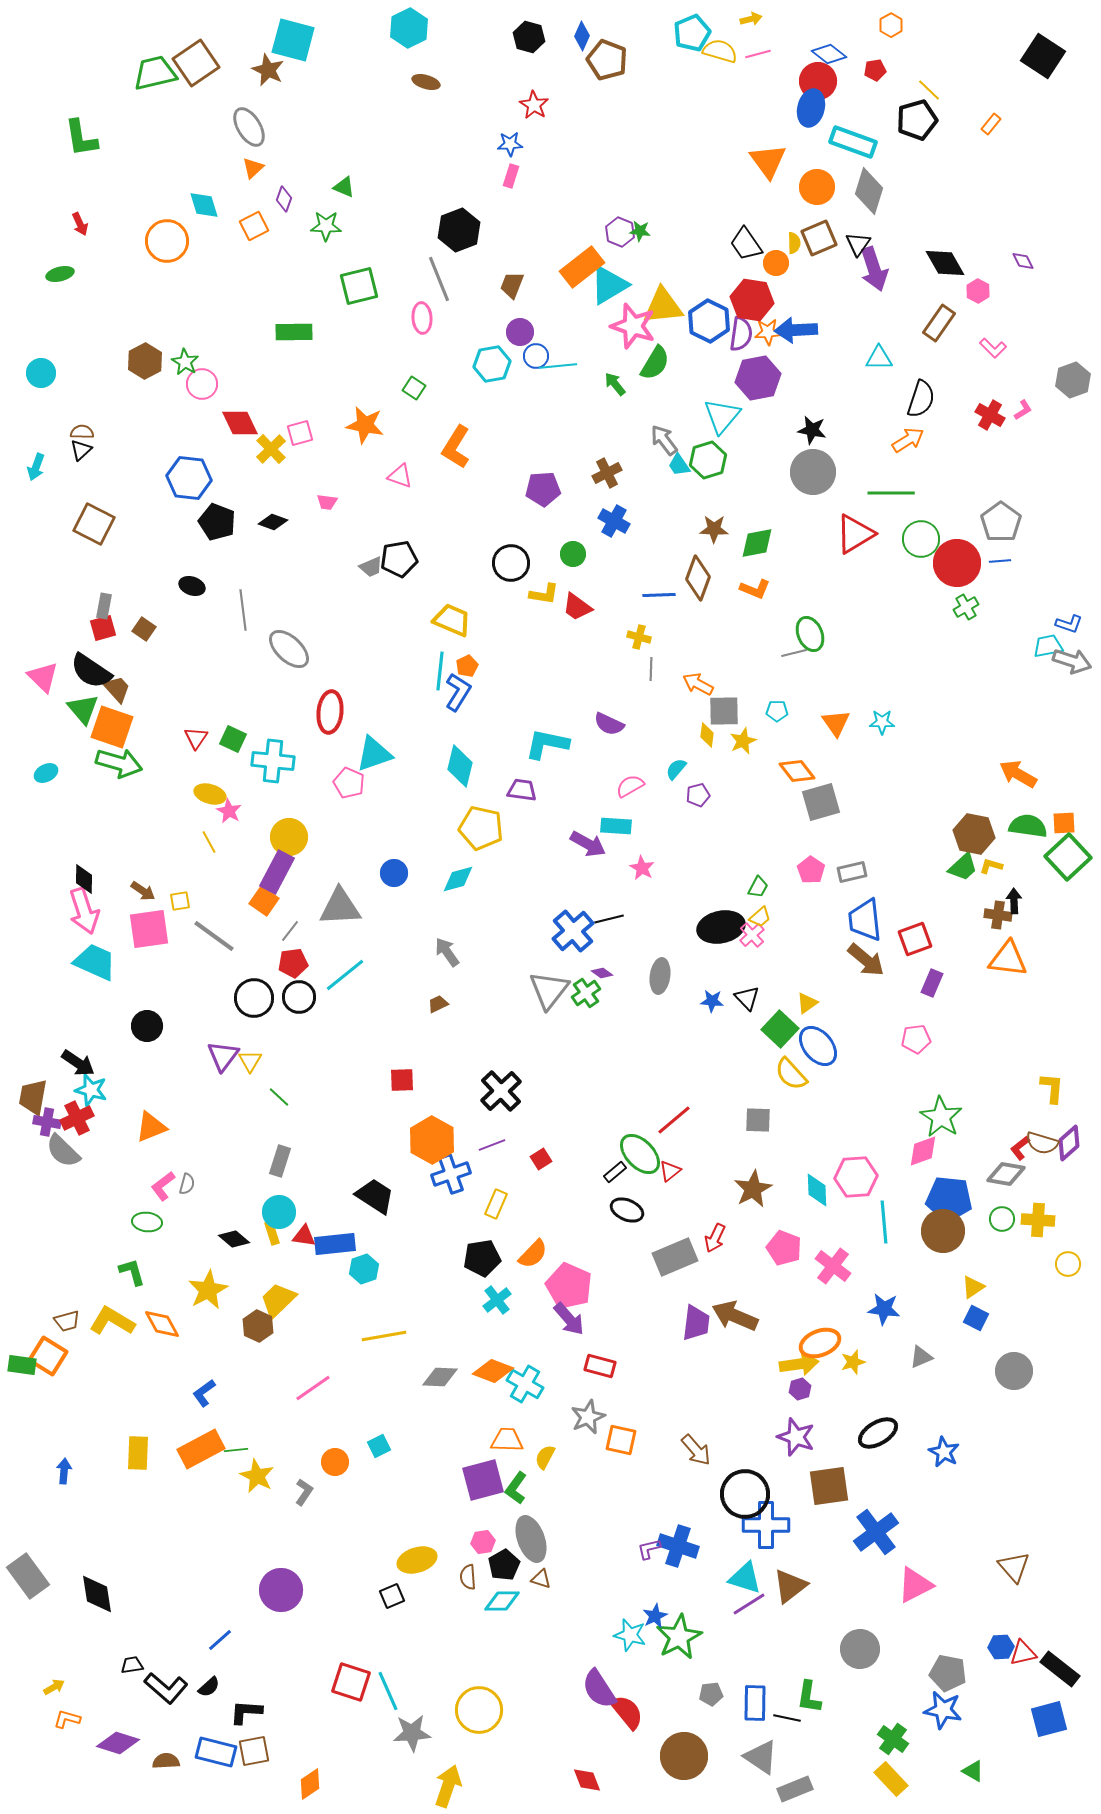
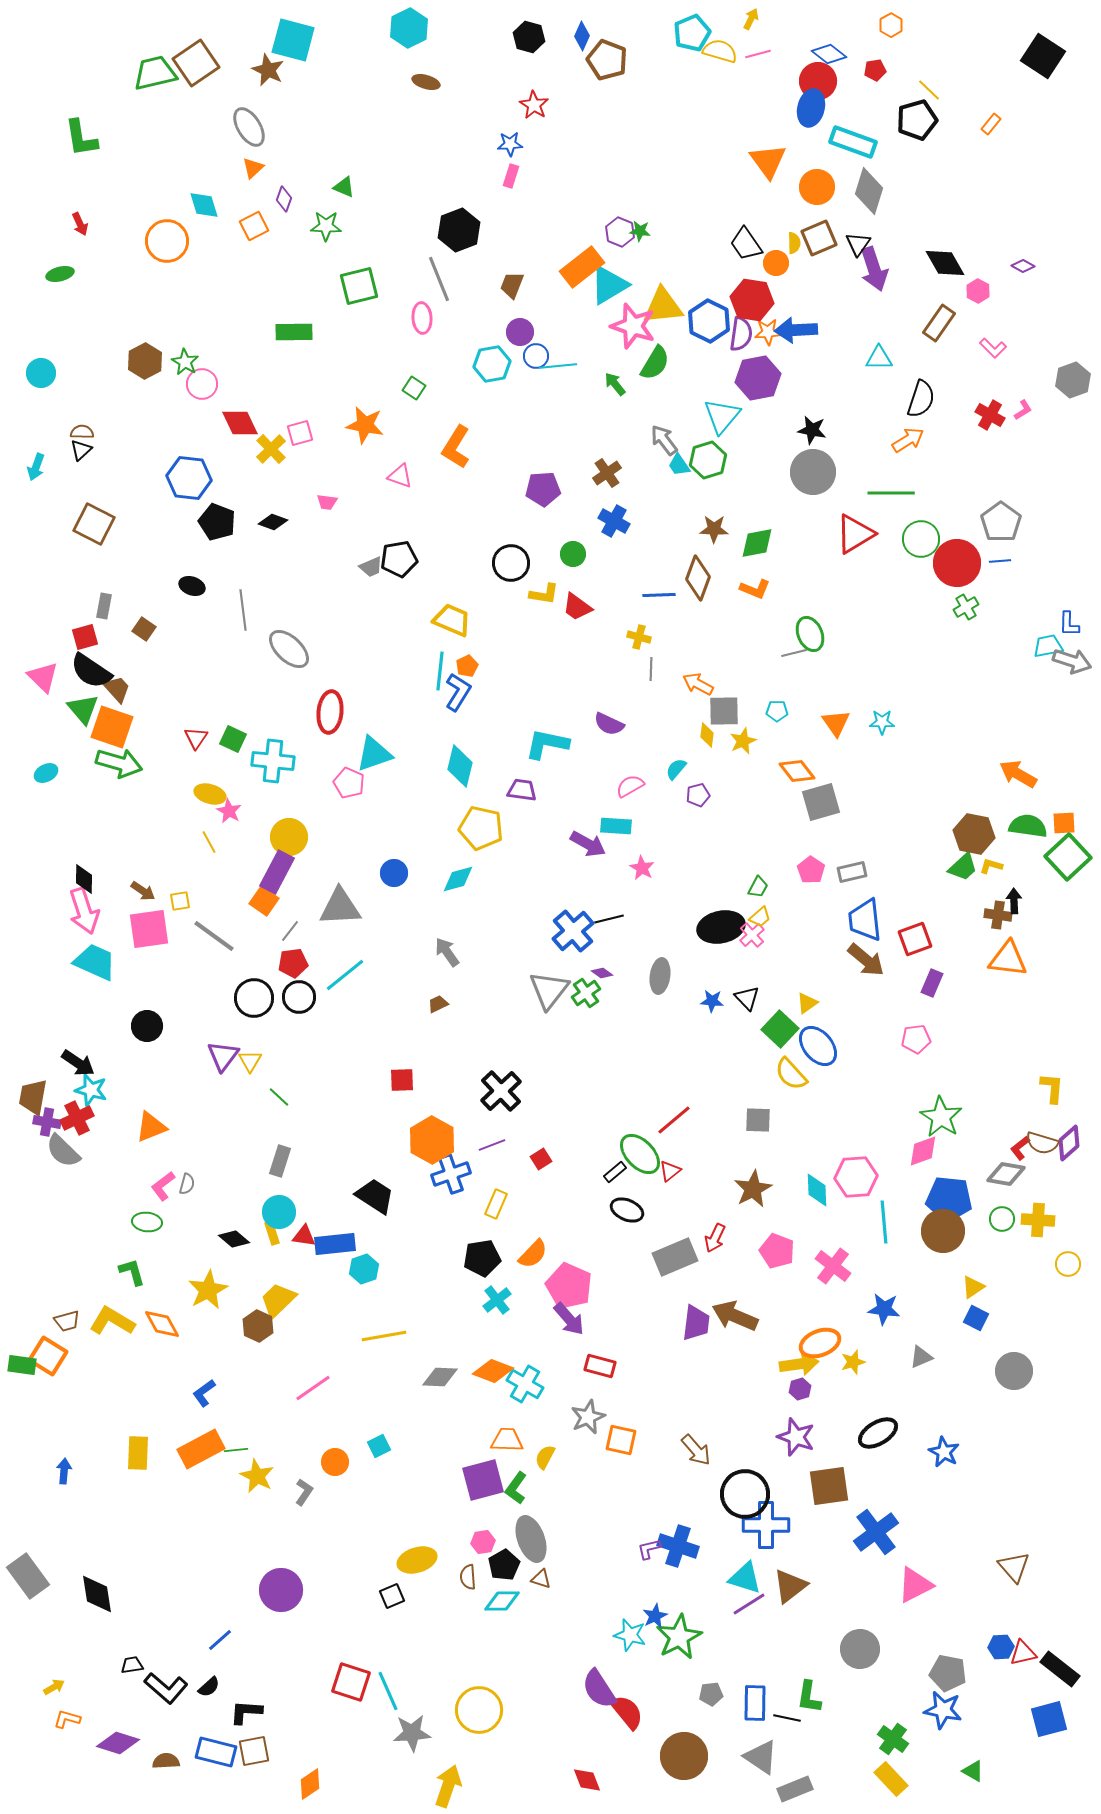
yellow arrow at (751, 19): rotated 50 degrees counterclockwise
purple diamond at (1023, 261): moved 5 px down; rotated 35 degrees counterclockwise
brown cross at (607, 473): rotated 8 degrees counterclockwise
blue L-shape at (1069, 624): rotated 72 degrees clockwise
red square at (103, 628): moved 18 px left, 9 px down
pink pentagon at (784, 1248): moved 7 px left, 3 px down
